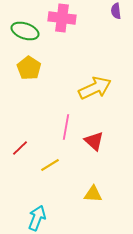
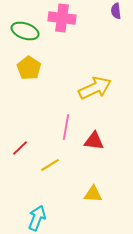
red triangle: rotated 35 degrees counterclockwise
